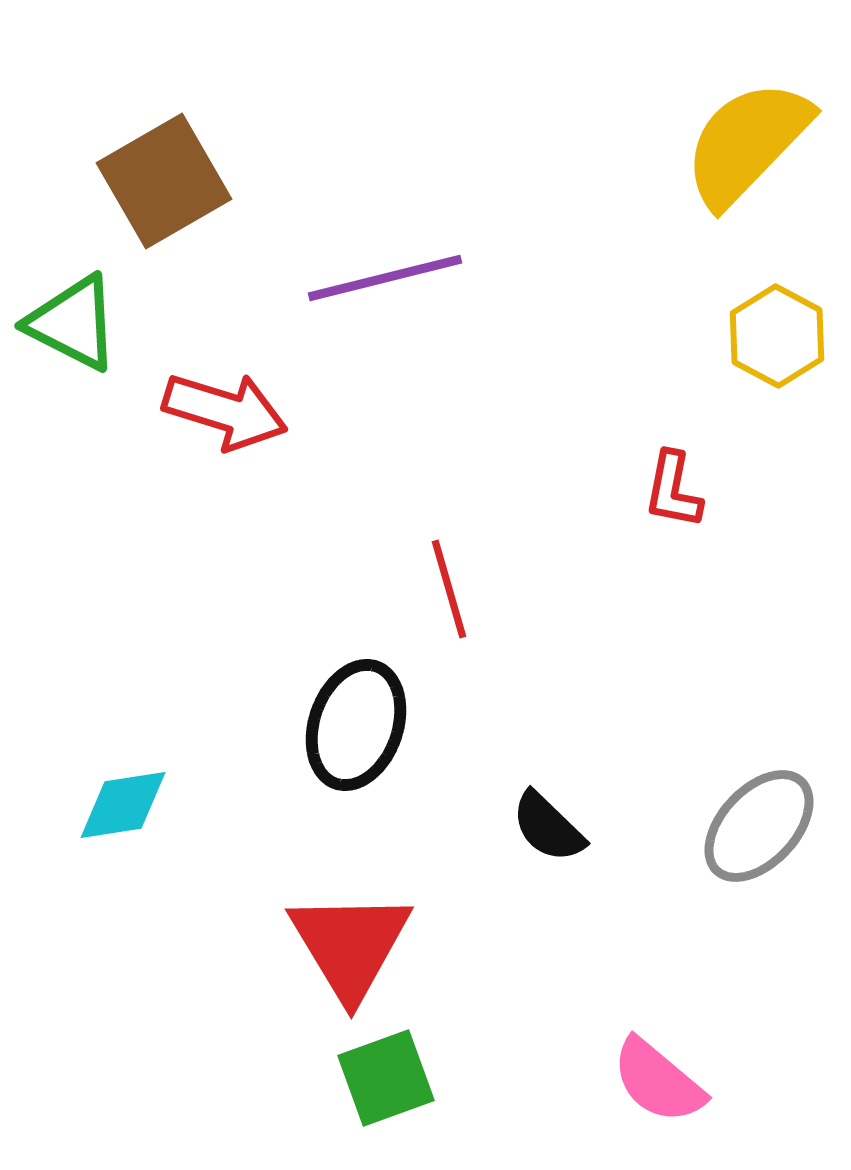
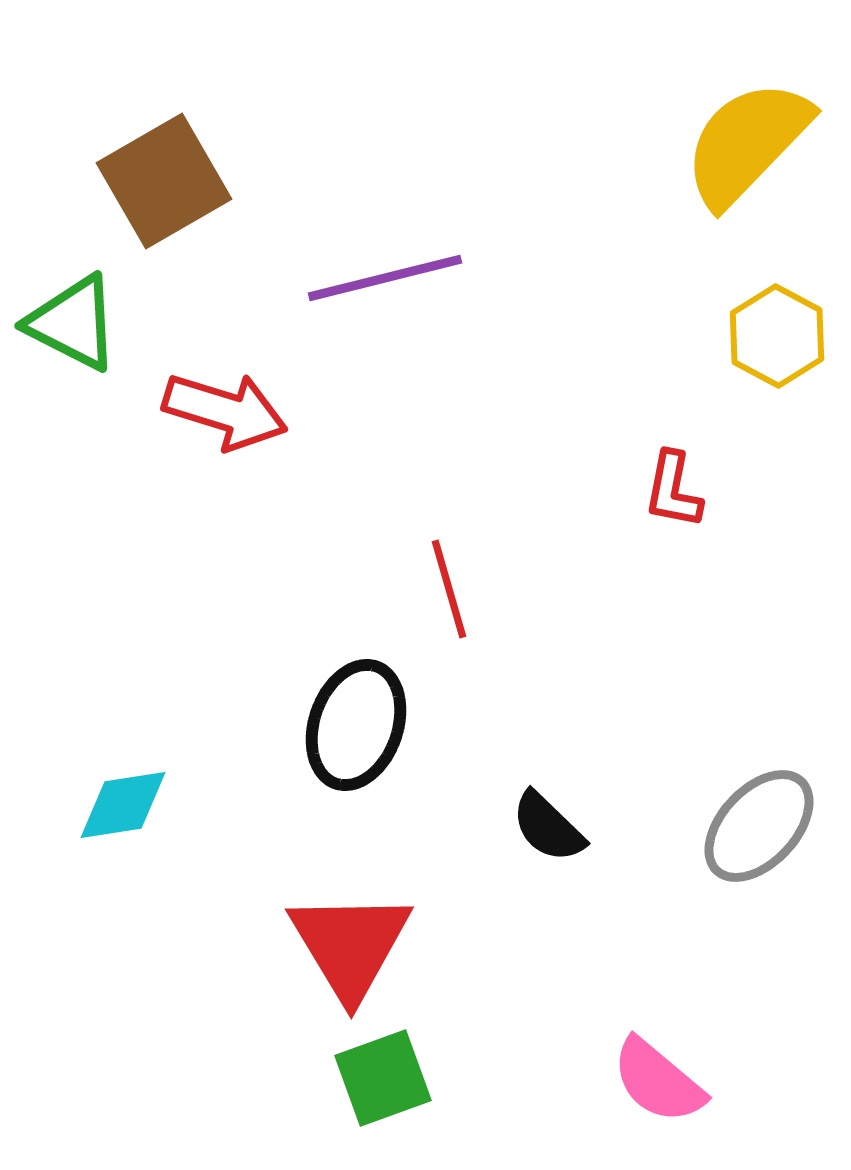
green square: moved 3 px left
